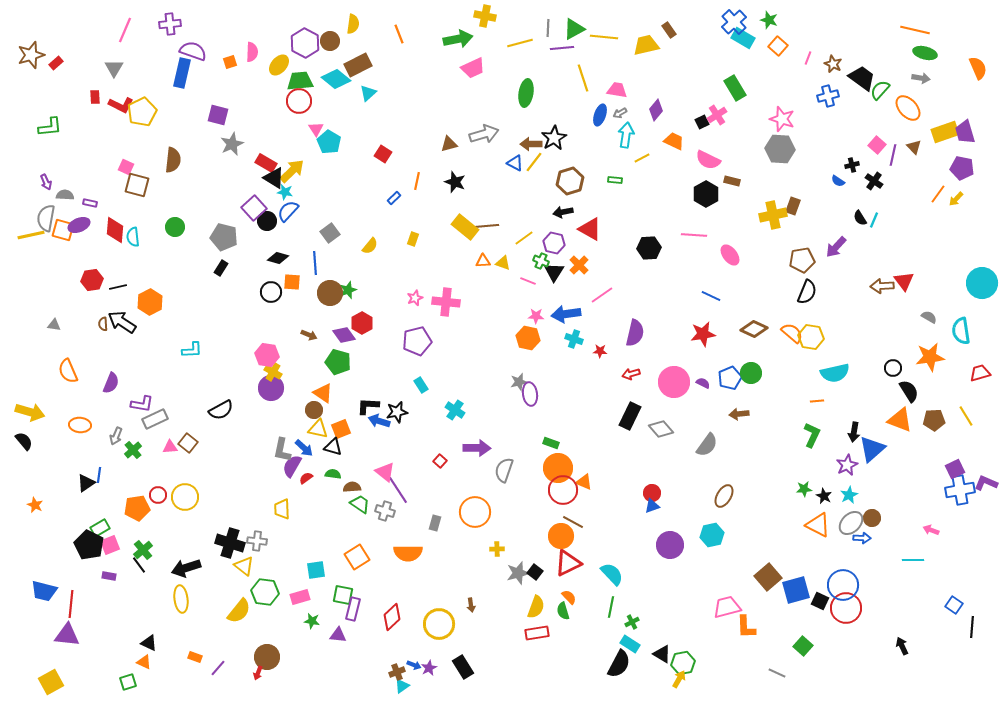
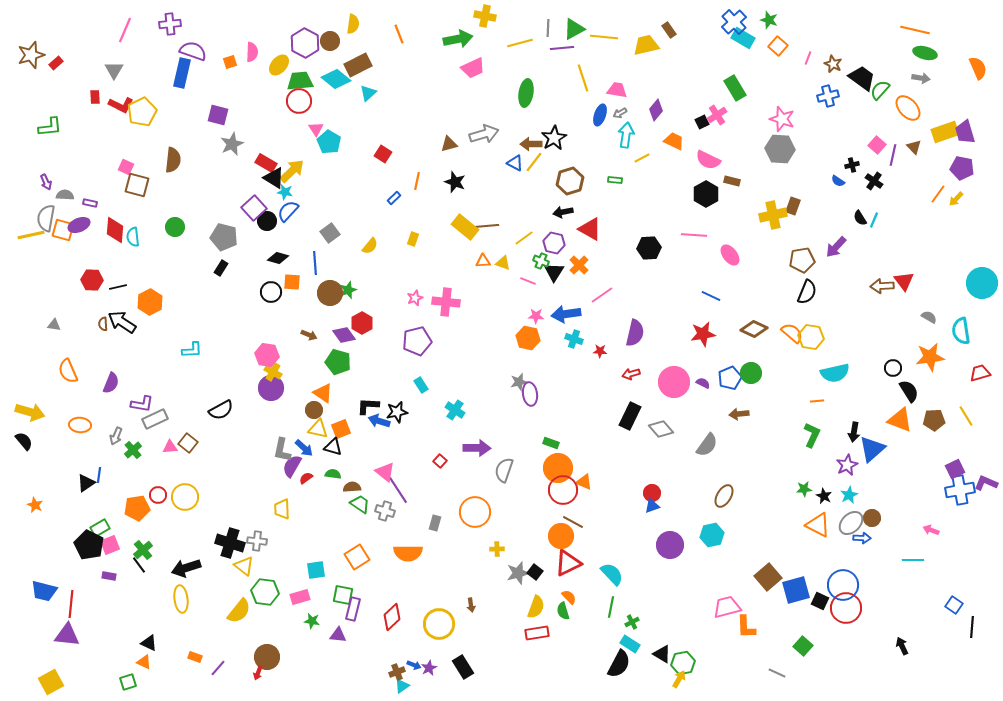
gray triangle at (114, 68): moved 2 px down
red hexagon at (92, 280): rotated 10 degrees clockwise
